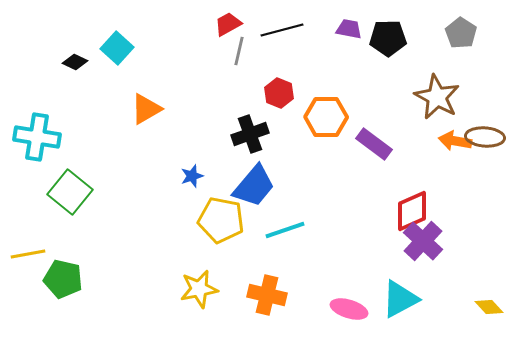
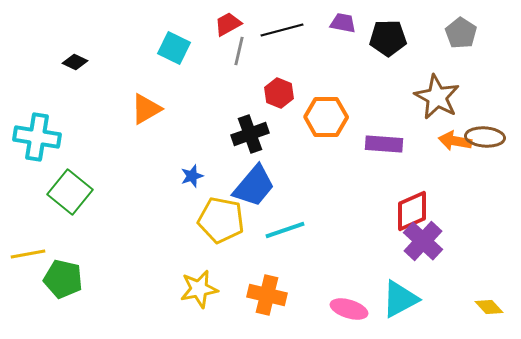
purple trapezoid: moved 6 px left, 6 px up
cyan square: moved 57 px right; rotated 16 degrees counterclockwise
purple rectangle: moved 10 px right; rotated 33 degrees counterclockwise
